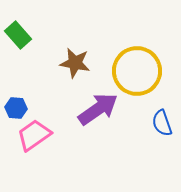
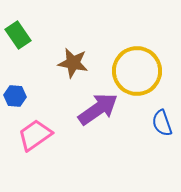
green rectangle: rotated 8 degrees clockwise
brown star: moved 2 px left
blue hexagon: moved 1 px left, 12 px up
pink trapezoid: moved 1 px right
